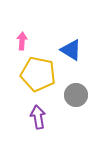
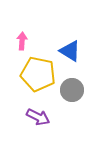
blue triangle: moved 1 px left, 1 px down
gray circle: moved 4 px left, 5 px up
purple arrow: rotated 125 degrees clockwise
